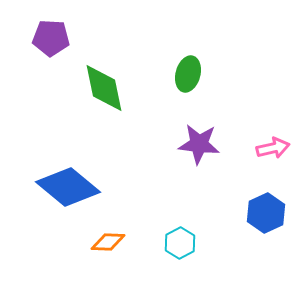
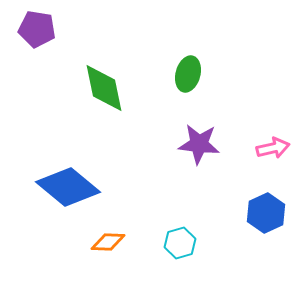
purple pentagon: moved 14 px left, 9 px up; rotated 6 degrees clockwise
cyan hexagon: rotated 12 degrees clockwise
